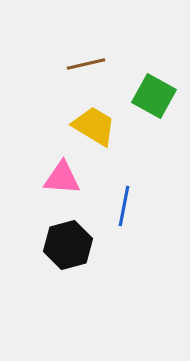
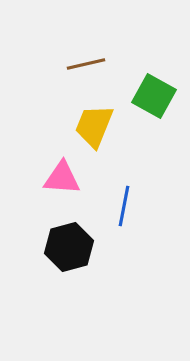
yellow trapezoid: rotated 99 degrees counterclockwise
black hexagon: moved 1 px right, 2 px down
